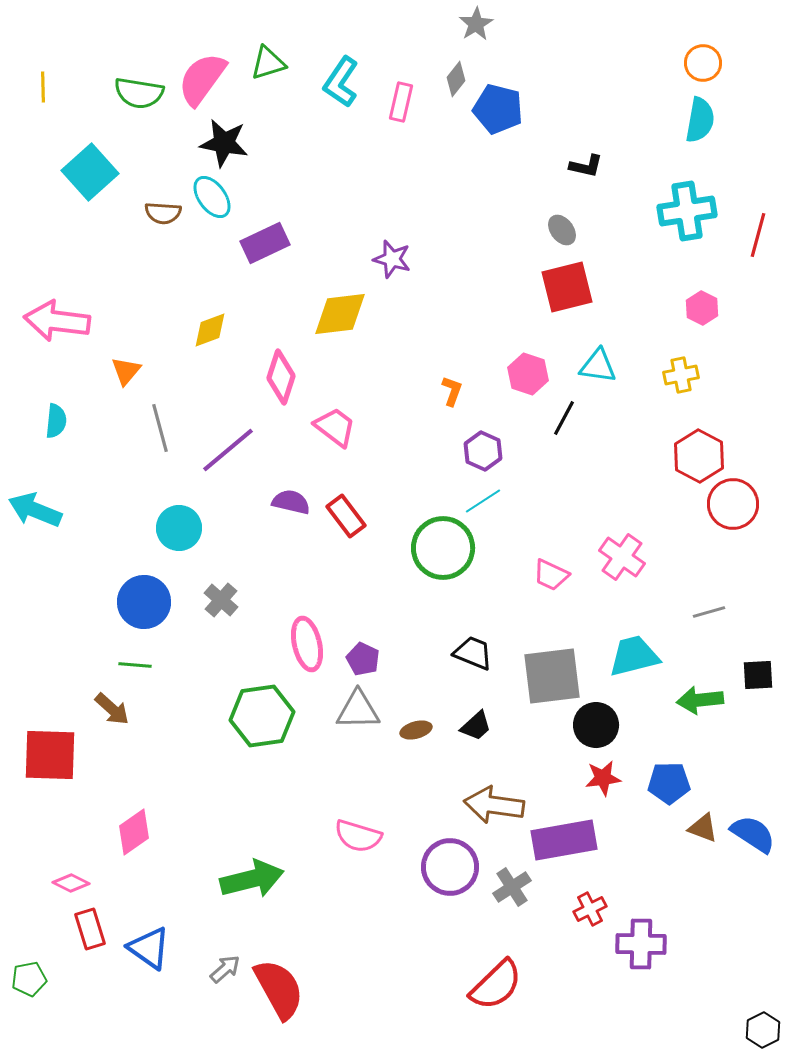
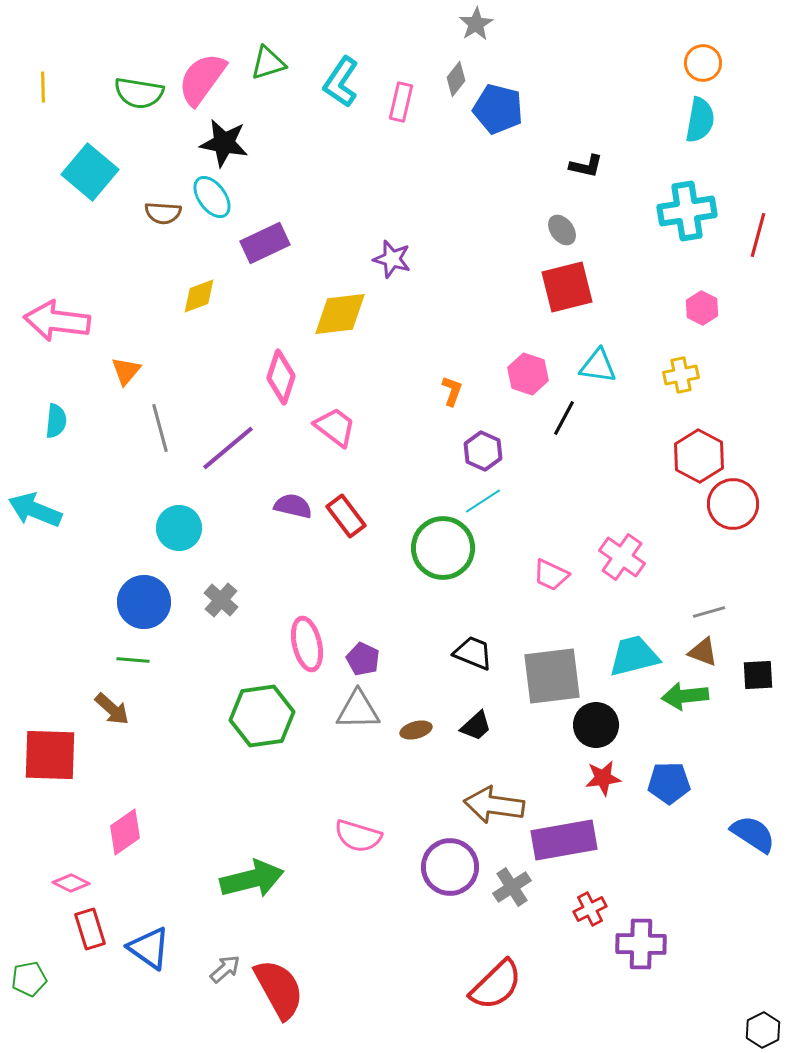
cyan square at (90, 172): rotated 8 degrees counterclockwise
yellow diamond at (210, 330): moved 11 px left, 34 px up
purple line at (228, 450): moved 2 px up
purple semicircle at (291, 502): moved 2 px right, 4 px down
green line at (135, 665): moved 2 px left, 5 px up
green arrow at (700, 700): moved 15 px left, 4 px up
brown triangle at (703, 828): moved 176 px up
pink diamond at (134, 832): moved 9 px left
